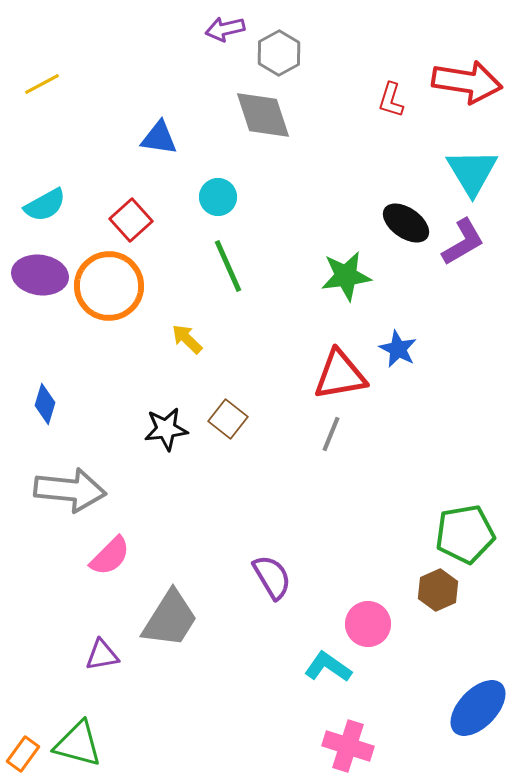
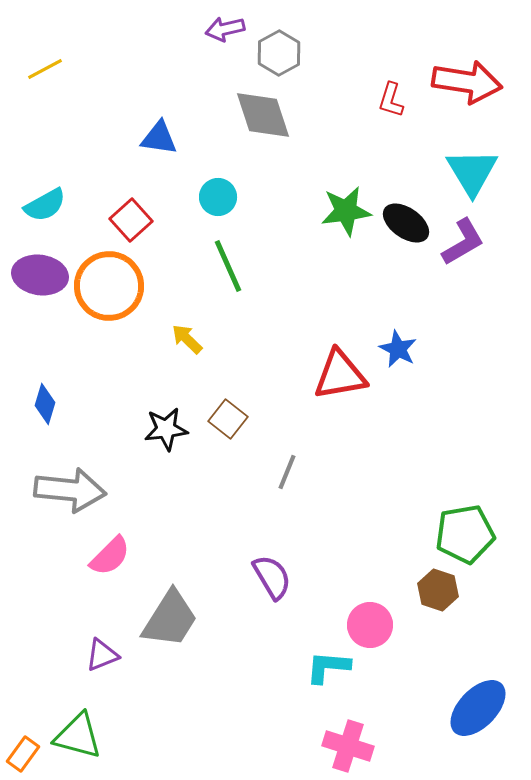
yellow line: moved 3 px right, 15 px up
green star: moved 65 px up
gray line: moved 44 px left, 38 px down
brown hexagon: rotated 18 degrees counterclockwise
pink circle: moved 2 px right, 1 px down
purple triangle: rotated 12 degrees counterclockwise
cyan L-shape: rotated 30 degrees counterclockwise
green triangle: moved 8 px up
